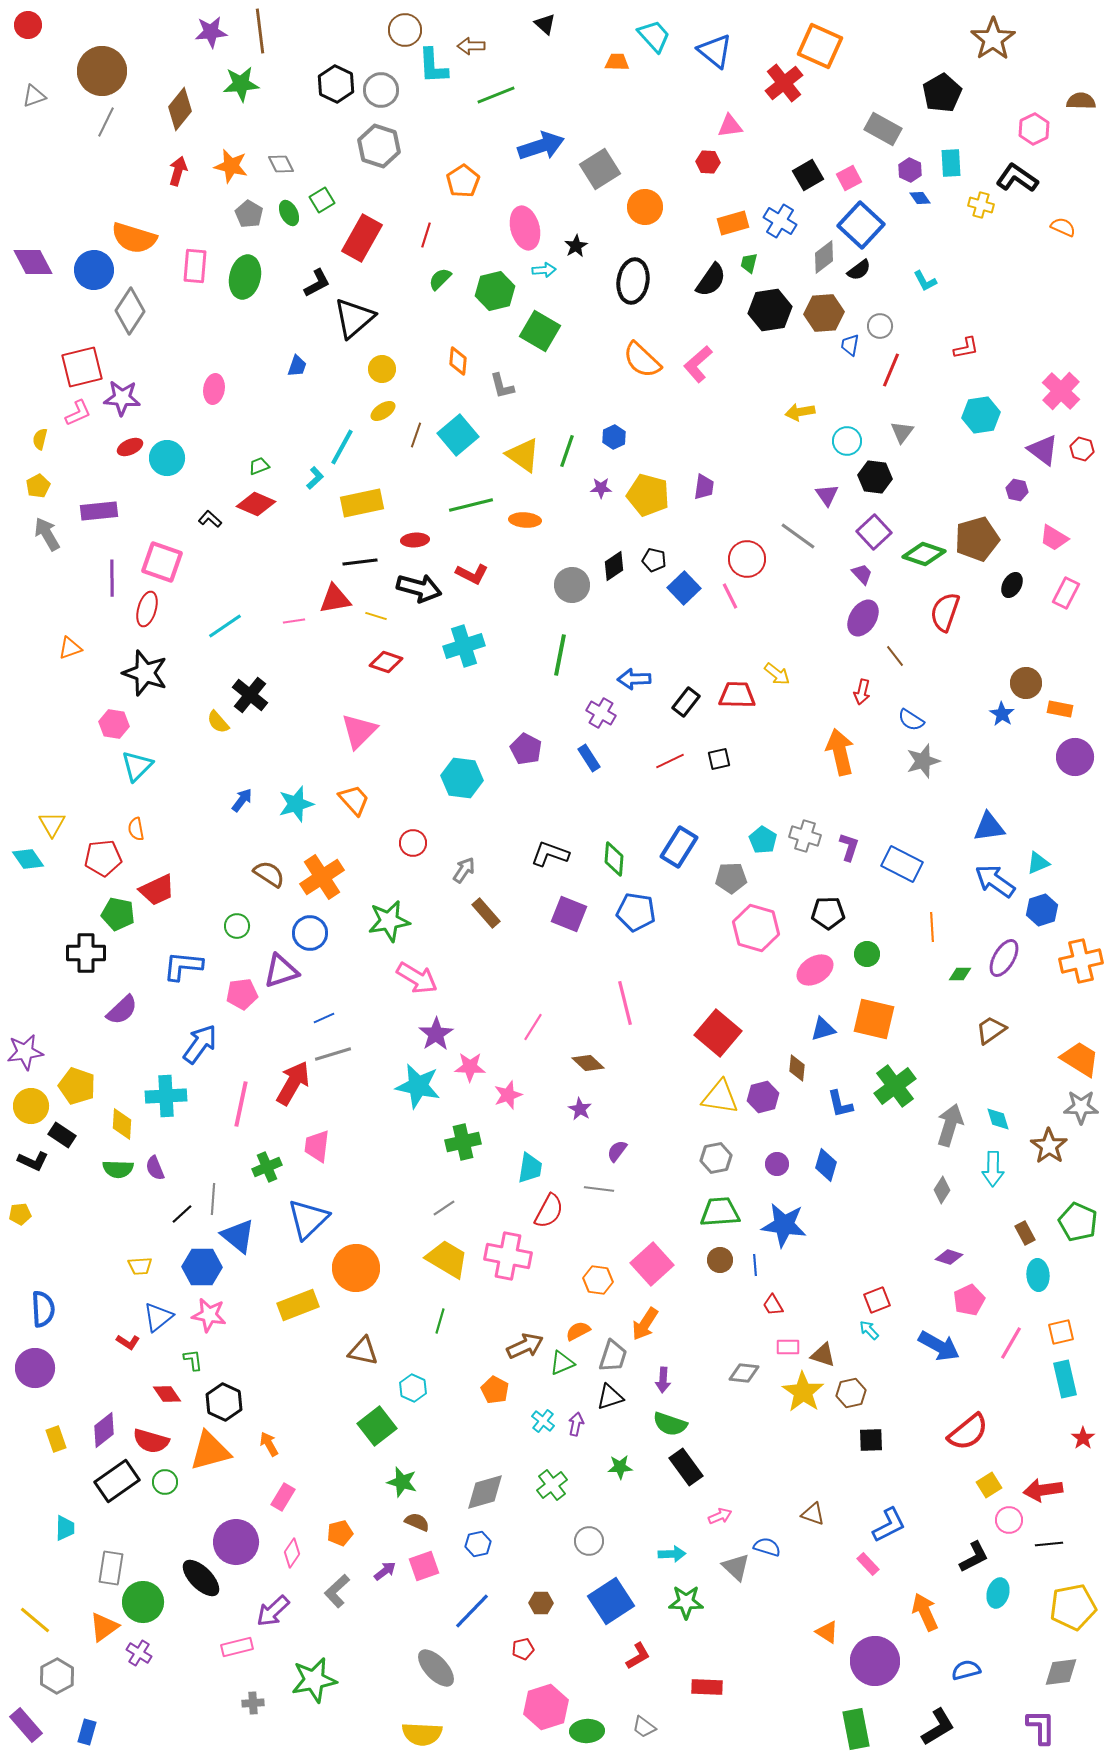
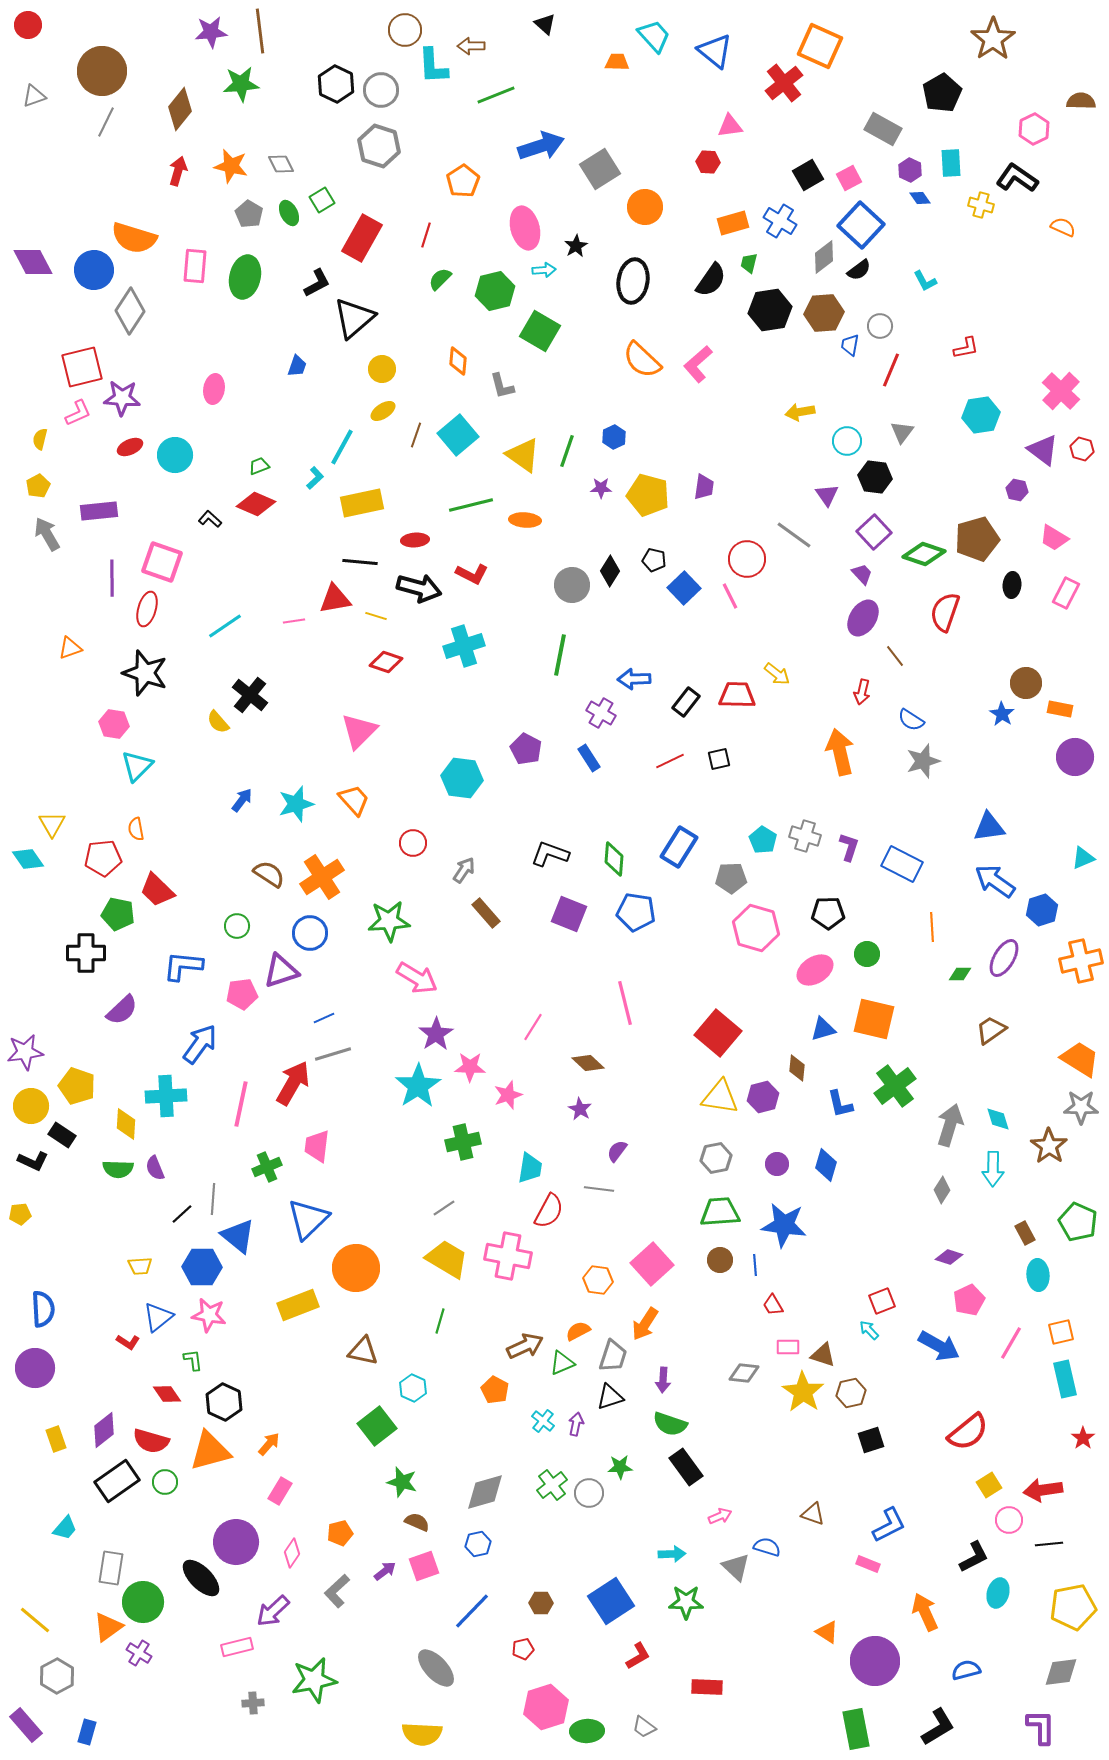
cyan circle at (167, 458): moved 8 px right, 3 px up
gray line at (798, 536): moved 4 px left, 1 px up
black line at (360, 562): rotated 12 degrees clockwise
black diamond at (614, 566): moved 4 px left, 5 px down; rotated 24 degrees counterclockwise
black ellipse at (1012, 585): rotated 25 degrees counterclockwise
cyan triangle at (1038, 863): moved 45 px right, 5 px up
red trapezoid at (157, 890): rotated 69 degrees clockwise
green star at (389, 921): rotated 6 degrees clockwise
cyan star at (418, 1086): rotated 27 degrees clockwise
yellow diamond at (122, 1124): moved 4 px right
red square at (877, 1300): moved 5 px right, 1 px down
black square at (871, 1440): rotated 16 degrees counterclockwise
orange arrow at (269, 1444): rotated 70 degrees clockwise
pink rectangle at (283, 1497): moved 3 px left, 6 px up
cyan trapezoid at (65, 1528): rotated 40 degrees clockwise
gray circle at (589, 1541): moved 48 px up
pink rectangle at (868, 1564): rotated 25 degrees counterclockwise
orange triangle at (104, 1627): moved 4 px right
